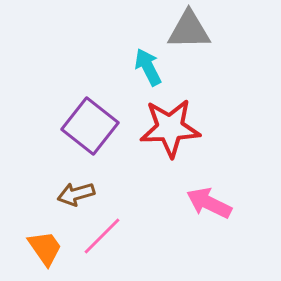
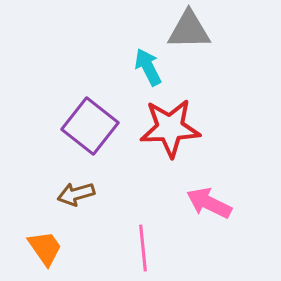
pink line: moved 41 px right, 12 px down; rotated 51 degrees counterclockwise
